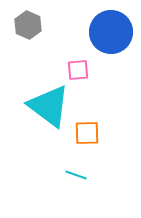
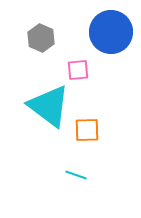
gray hexagon: moved 13 px right, 13 px down
orange square: moved 3 px up
